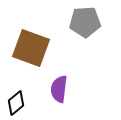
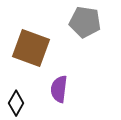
gray pentagon: rotated 12 degrees clockwise
black diamond: rotated 20 degrees counterclockwise
